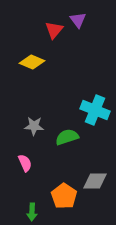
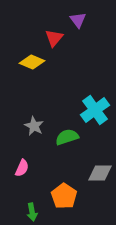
red triangle: moved 8 px down
cyan cross: rotated 32 degrees clockwise
gray star: rotated 24 degrees clockwise
pink semicircle: moved 3 px left, 5 px down; rotated 48 degrees clockwise
gray diamond: moved 5 px right, 8 px up
green arrow: rotated 12 degrees counterclockwise
